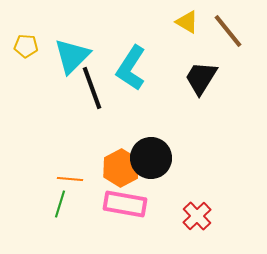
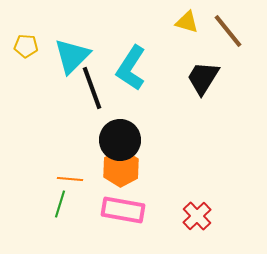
yellow triangle: rotated 15 degrees counterclockwise
black trapezoid: moved 2 px right
black circle: moved 31 px left, 18 px up
pink rectangle: moved 2 px left, 6 px down
